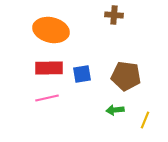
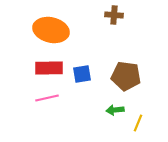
yellow line: moved 7 px left, 3 px down
